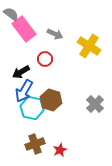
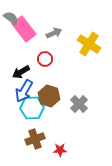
gray semicircle: moved 4 px down
gray arrow: moved 1 px left, 1 px up; rotated 49 degrees counterclockwise
yellow cross: moved 2 px up
brown hexagon: moved 2 px left, 4 px up
gray cross: moved 16 px left
cyan hexagon: rotated 15 degrees counterclockwise
brown cross: moved 5 px up
red star: rotated 24 degrees clockwise
